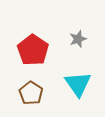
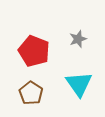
red pentagon: moved 1 px right, 1 px down; rotated 12 degrees counterclockwise
cyan triangle: moved 1 px right
